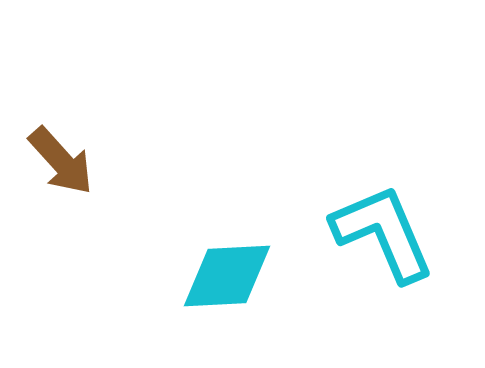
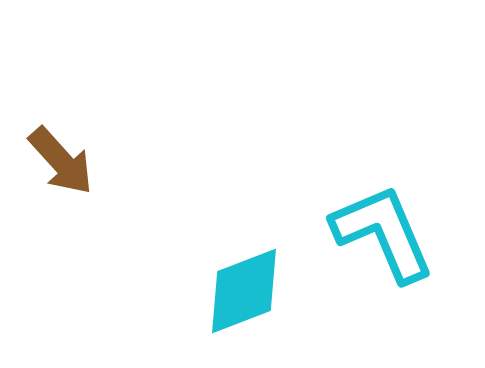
cyan diamond: moved 17 px right, 15 px down; rotated 18 degrees counterclockwise
